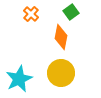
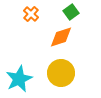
orange diamond: rotated 60 degrees clockwise
